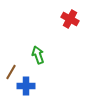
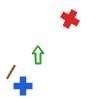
green arrow: rotated 18 degrees clockwise
blue cross: moved 3 px left
